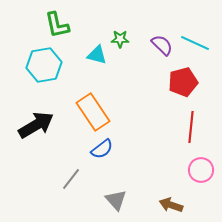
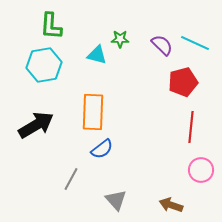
green L-shape: moved 6 px left, 1 px down; rotated 16 degrees clockwise
orange rectangle: rotated 36 degrees clockwise
gray line: rotated 10 degrees counterclockwise
